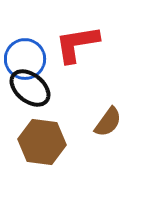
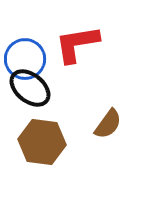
brown semicircle: moved 2 px down
